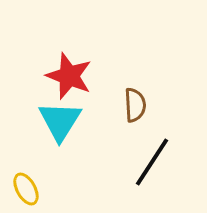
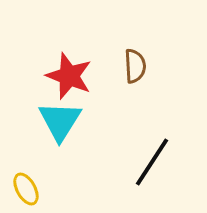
brown semicircle: moved 39 px up
